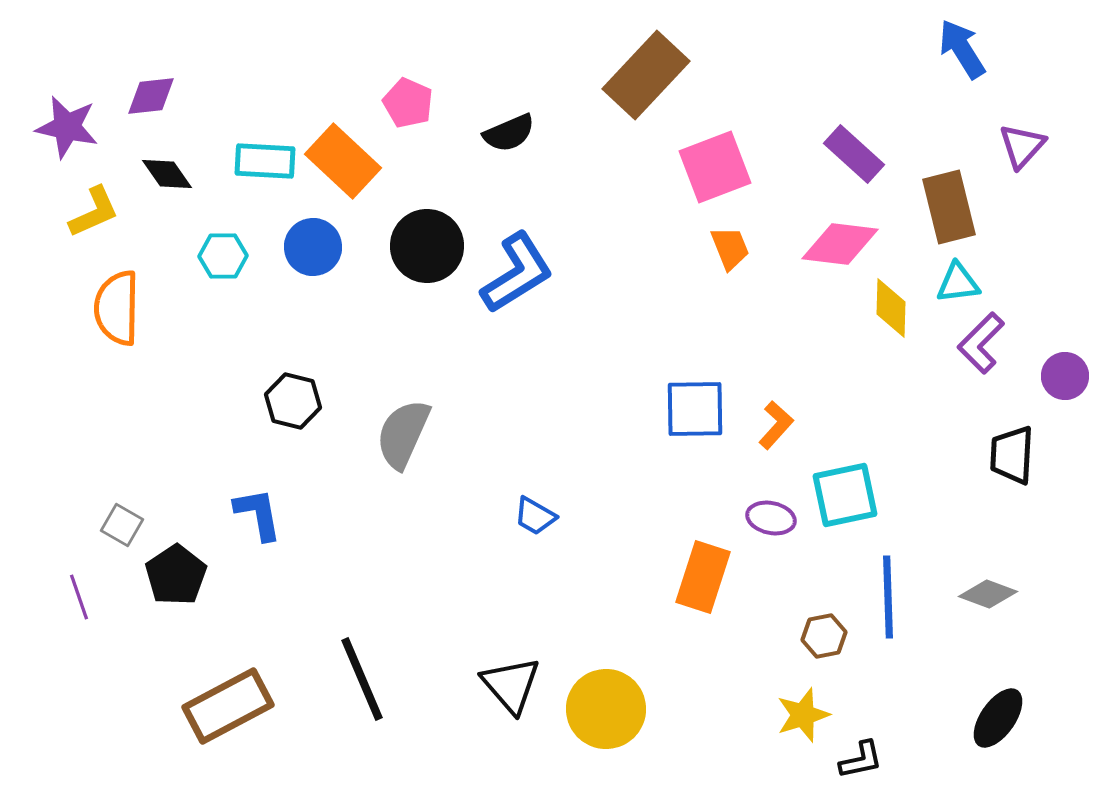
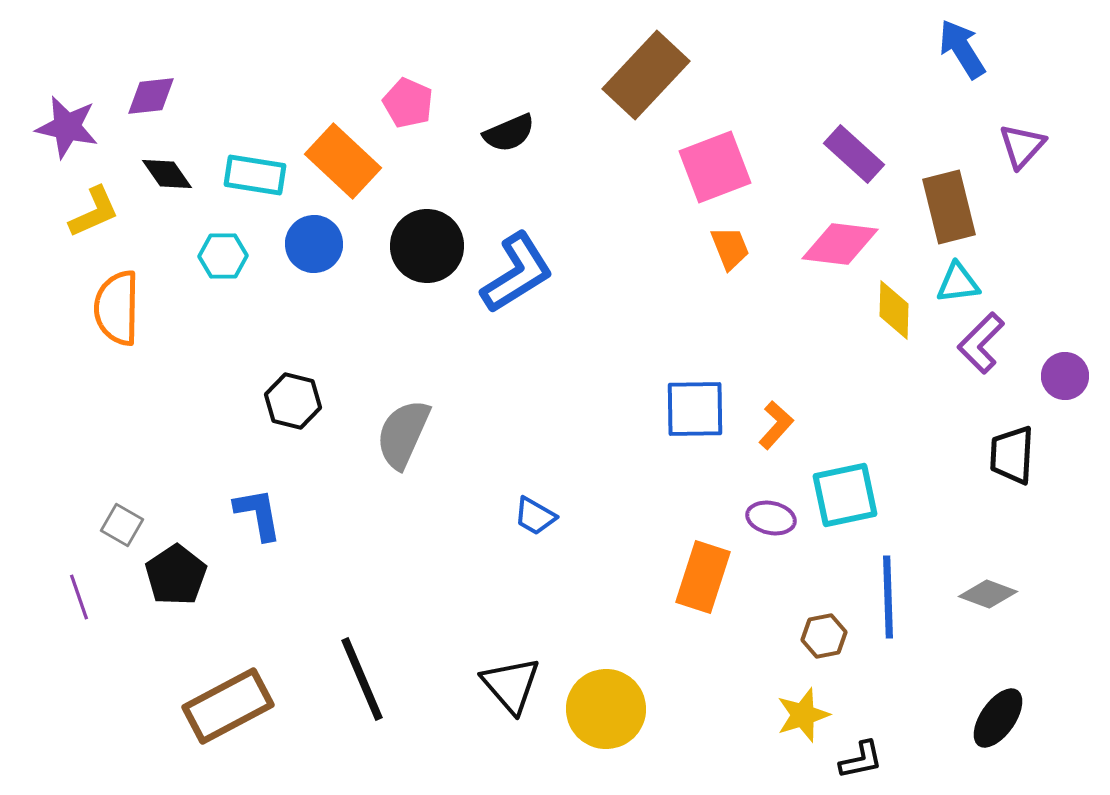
cyan rectangle at (265, 161): moved 10 px left, 14 px down; rotated 6 degrees clockwise
blue circle at (313, 247): moved 1 px right, 3 px up
yellow diamond at (891, 308): moved 3 px right, 2 px down
